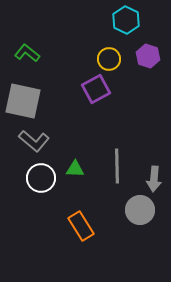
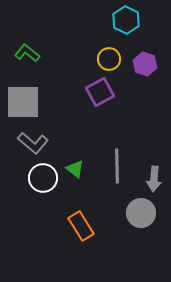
purple hexagon: moved 3 px left, 8 px down
purple square: moved 4 px right, 3 px down
gray square: moved 1 px down; rotated 12 degrees counterclockwise
gray L-shape: moved 1 px left, 2 px down
green triangle: rotated 36 degrees clockwise
white circle: moved 2 px right
gray circle: moved 1 px right, 3 px down
